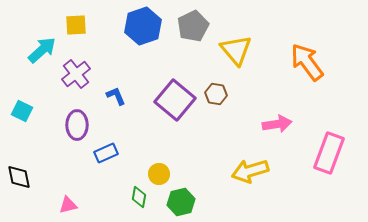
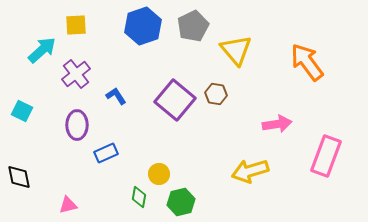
blue L-shape: rotated 10 degrees counterclockwise
pink rectangle: moved 3 px left, 3 px down
